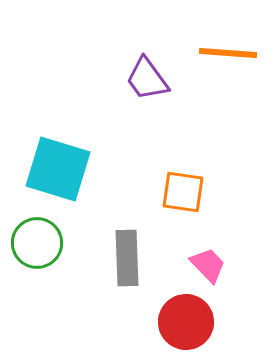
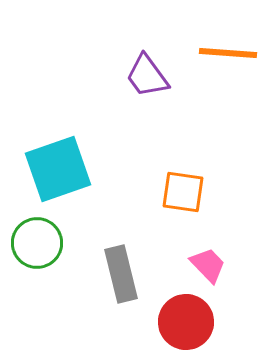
purple trapezoid: moved 3 px up
cyan square: rotated 36 degrees counterclockwise
gray rectangle: moved 6 px left, 16 px down; rotated 12 degrees counterclockwise
